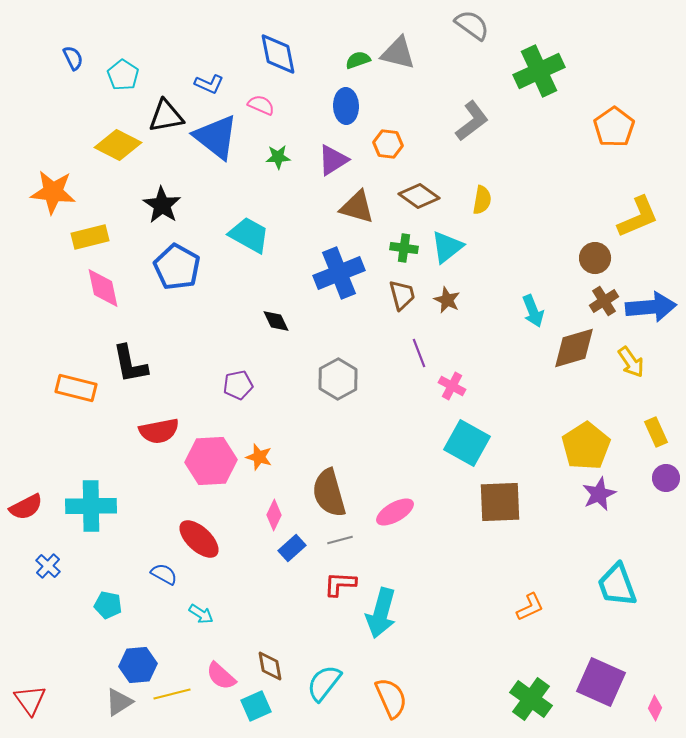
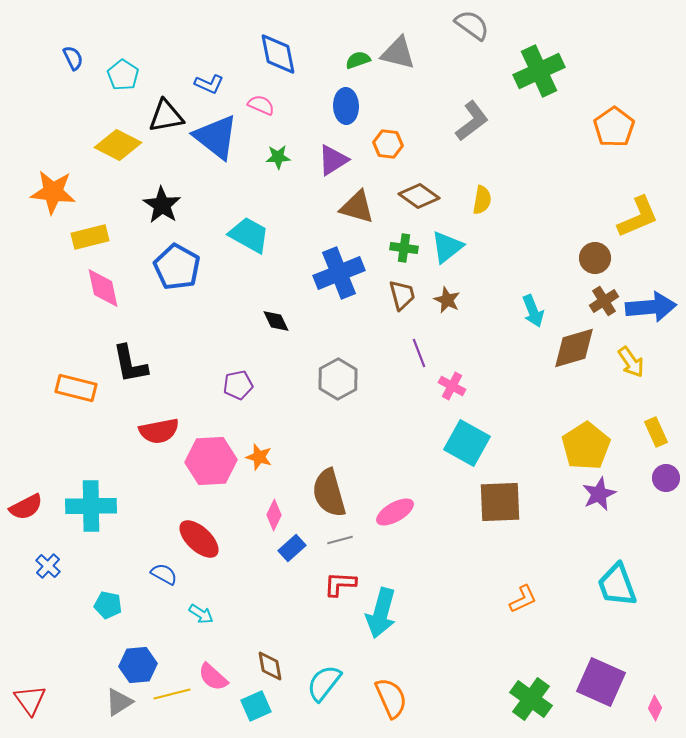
orange L-shape at (530, 607): moved 7 px left, 8 px up
pink semicircle at (221, 676): moved 8 px left, 1 px down
